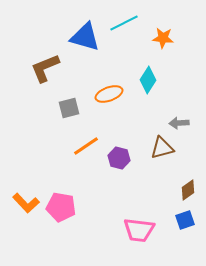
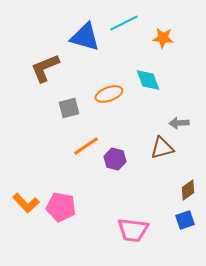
cyan diamond: rotated 52 degrees counterclockwise
purple hexagon: moved 4 px left, 1 px down
pink trapezoid: moved 6 px left
